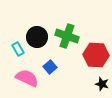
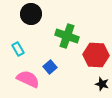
black circle: moved 6 px left, 23 px up
pink semicircle: moved 1 px right, 1 px down
